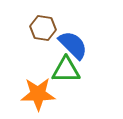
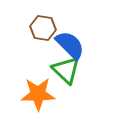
blue semicircle: moved 3 px left
green triangle: rotated 44 degrees clockwise
